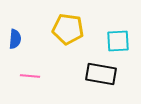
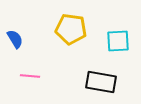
yellow pentagon: moved 3 px right
blue semicircle: rotated 36 degrees counterclockwise
black rectangle: moved 8 px down
